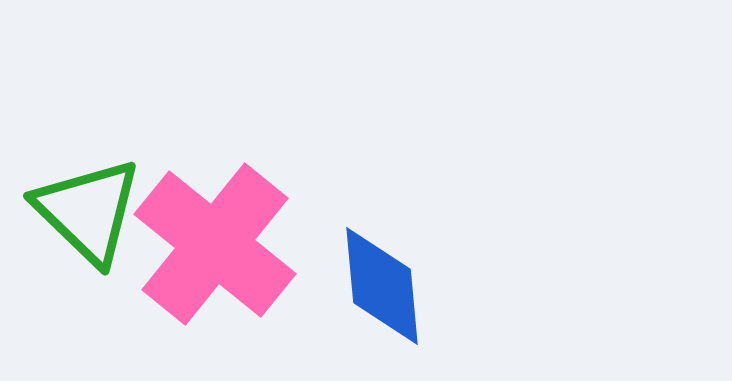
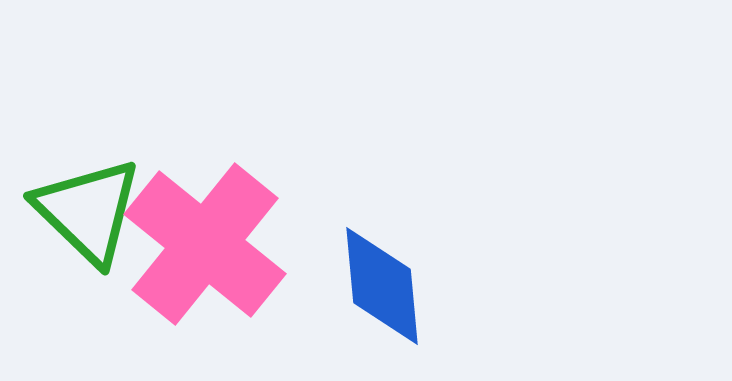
pink cross: moved 10 px left
